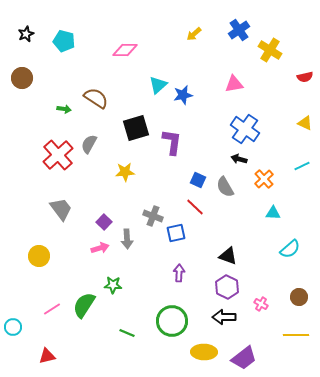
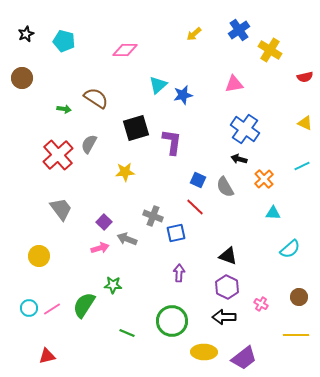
gray arrow at (127, 239): rotated 114 degrees clockwise
cyan circle at (13, 327): moved 16 px right, 19 px up
